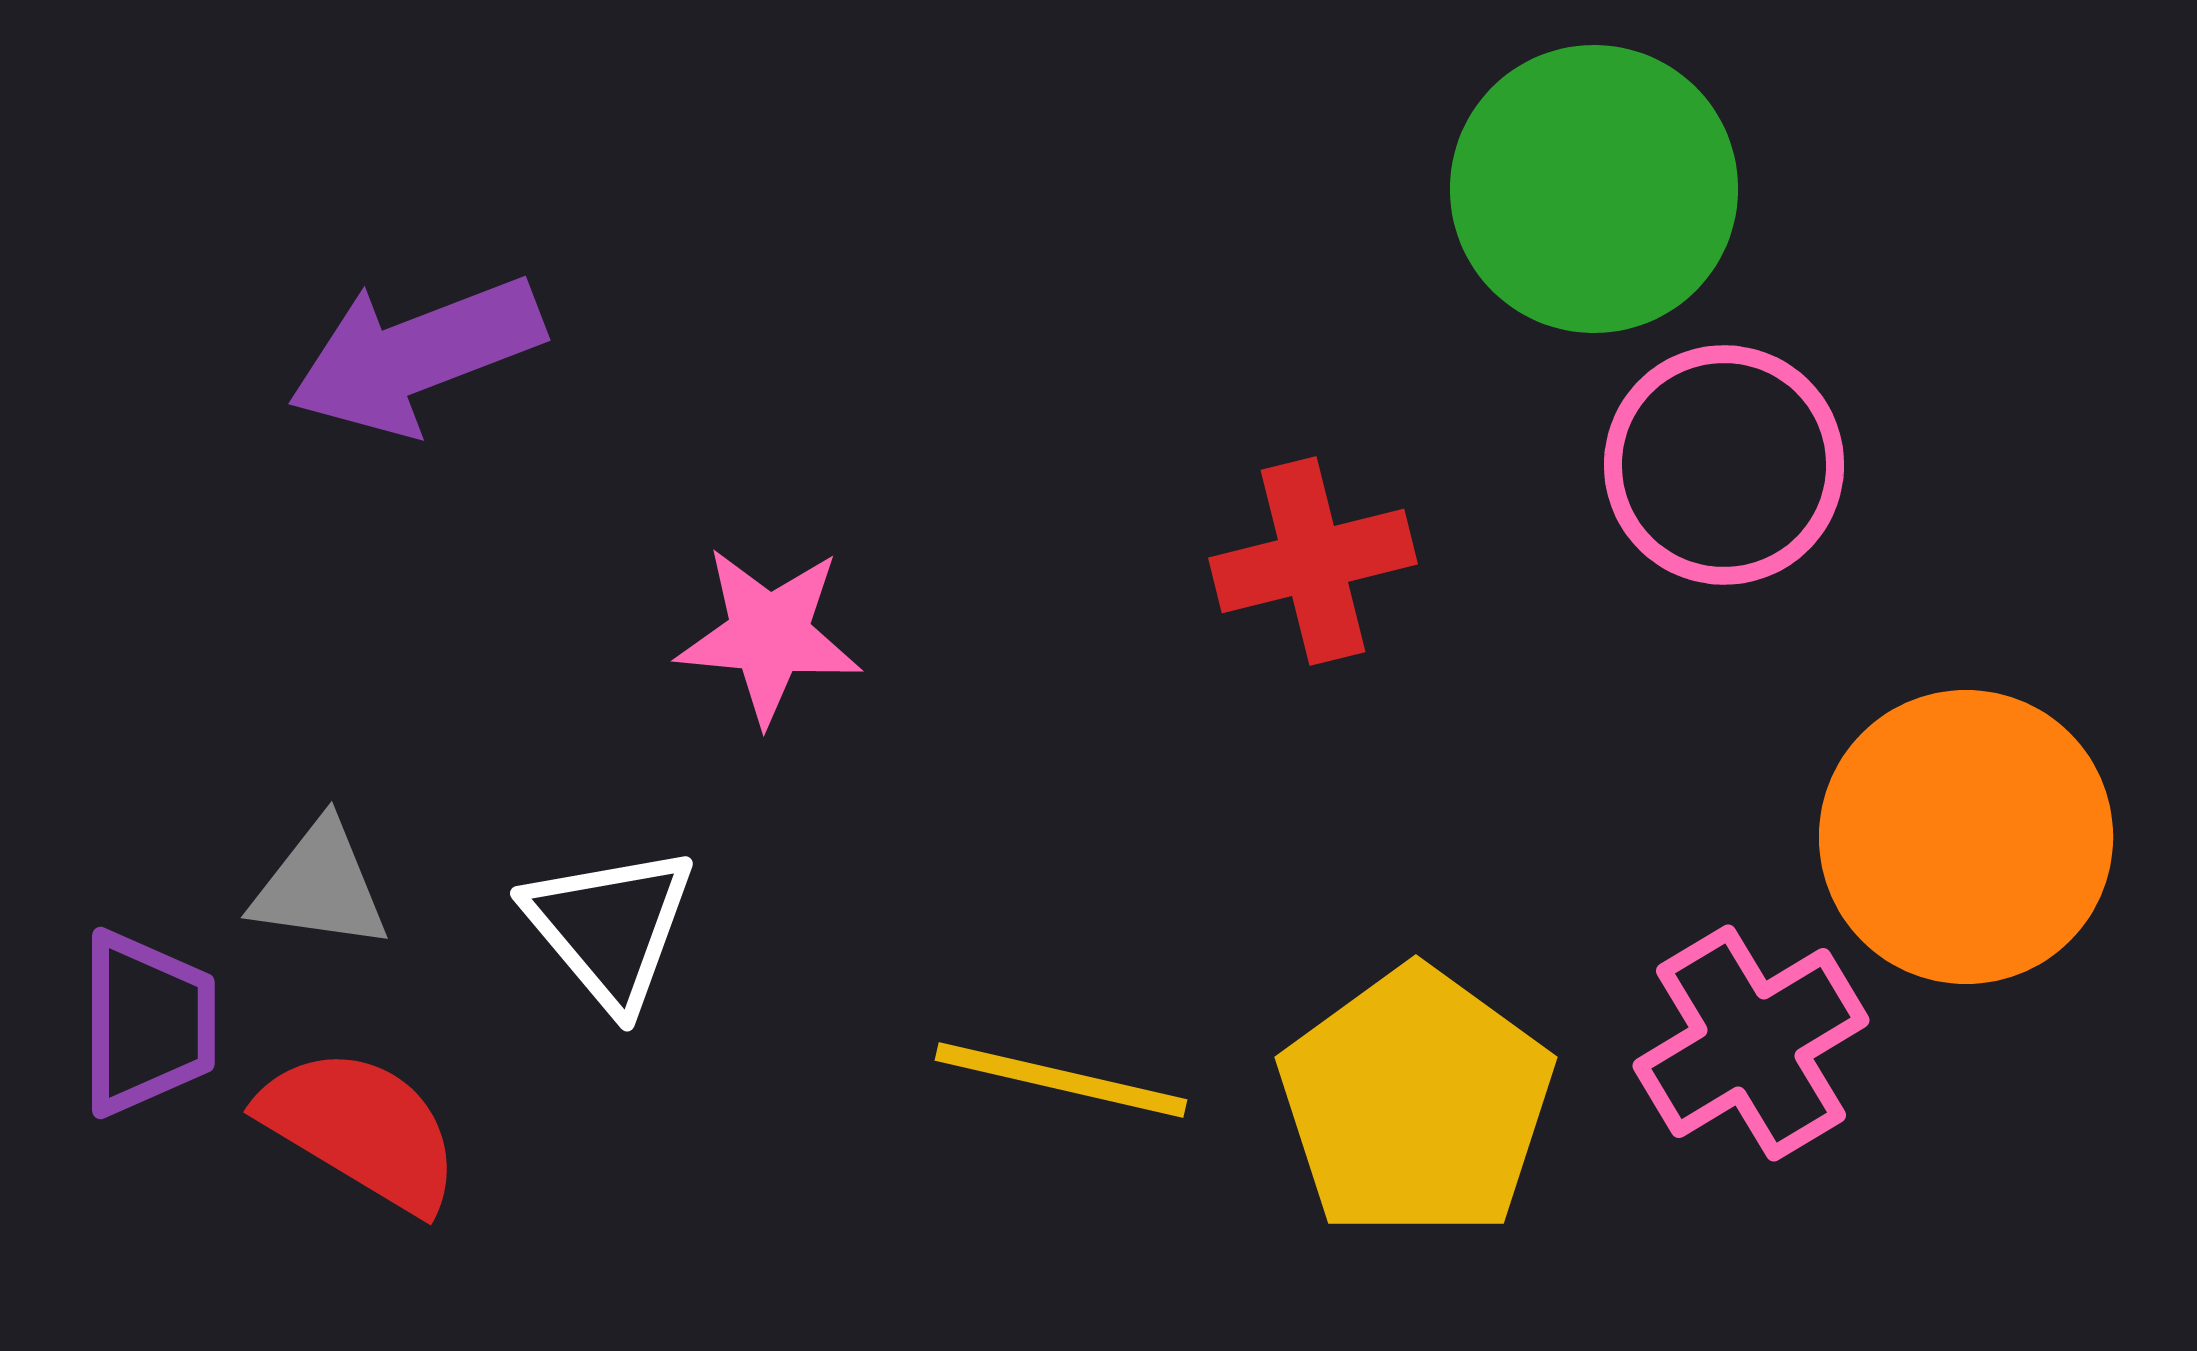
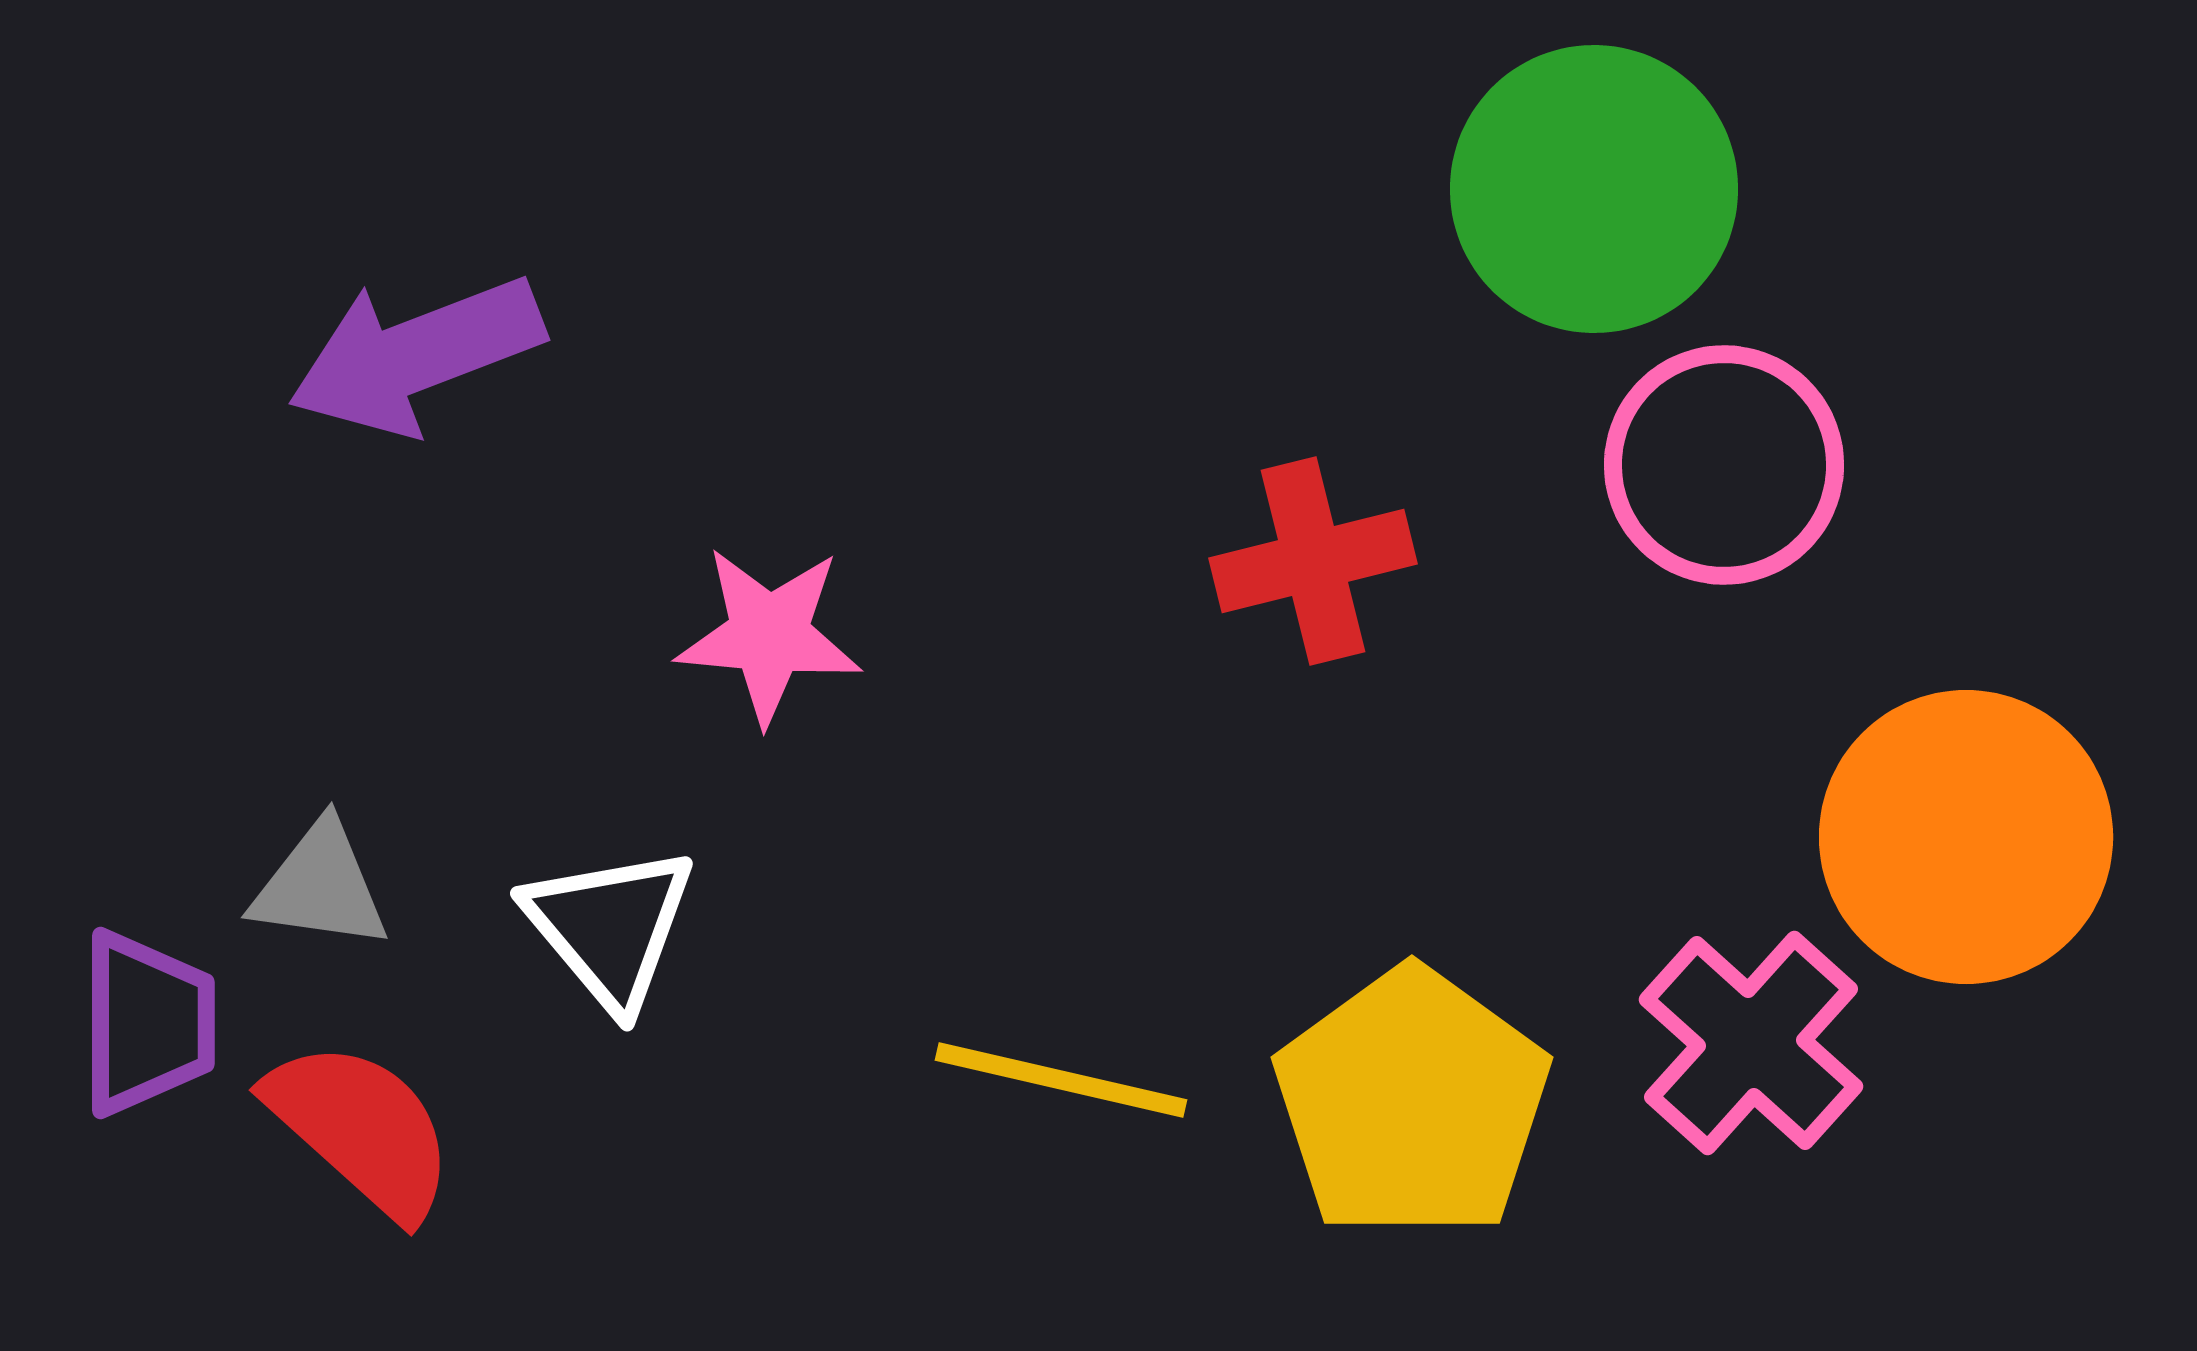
pink cross: rotated 17 degrees counterclockwise
yellow pentagon: moved 4 px left
red semicircle: rotated 11 degrees clockwise
